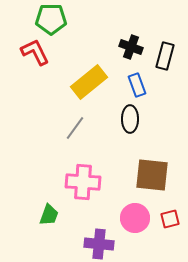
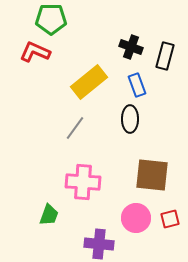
red L-shape: rotated 40 degrees counterclockwise
pink circle: moved 1 px right
